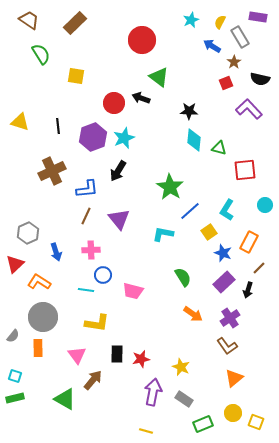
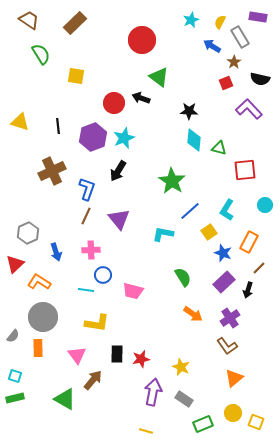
green star at (170, 187): moved 2 px right, 6 px up
blue L-shape at (87, 189): rotated 65 degrees counterclockwise
